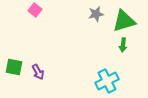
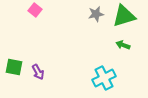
green triangle: moved 5 px up
green arrow: rotated 104 degrees clockwise
cyan cross: moved 3 px left, 3 px up
